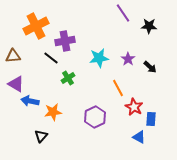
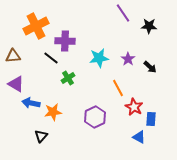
purple cross: rotated 12 degrees clockwise
blue arrow: moved 1 px right, 2 px down
